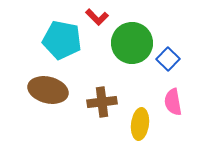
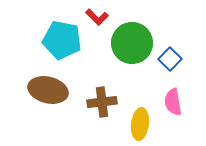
blue square: moved 2 px right
